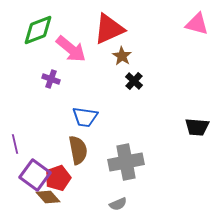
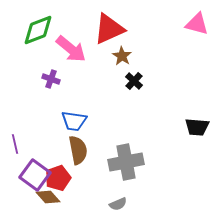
blue trapezoid: moved 11 px left, 4 px down
